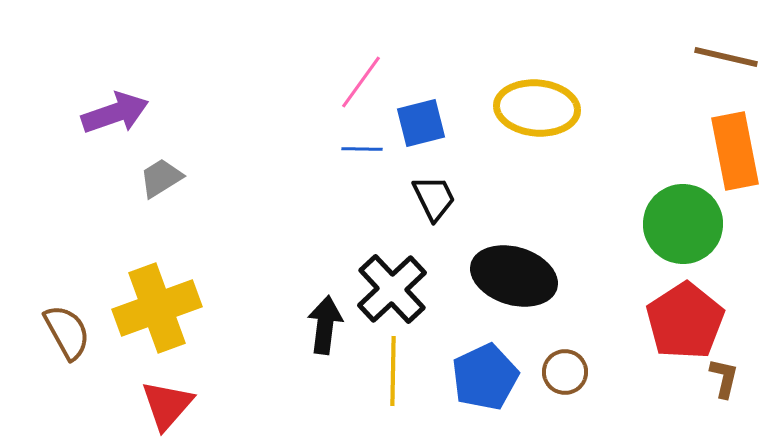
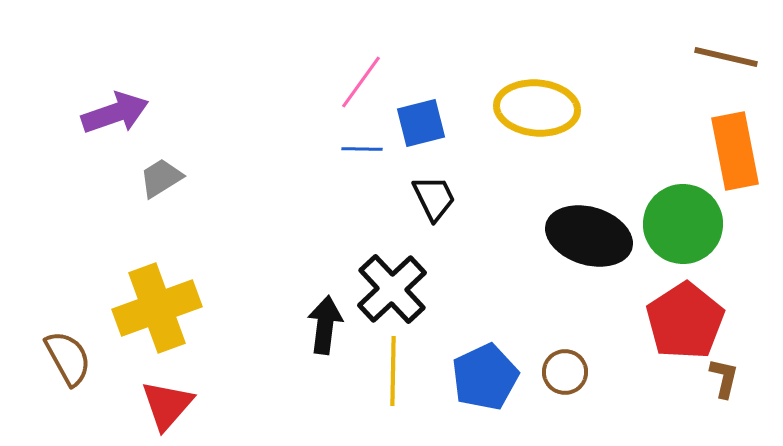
black ellipse: moved 75 px right, 40 px up
brown semicircle: moved 1 px right, 26 px down
